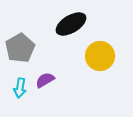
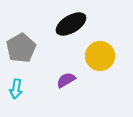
gray pentagon: moved 1 px right
purple semicircle: moved 21 px right
cyan arrow: moved 4 px left, 1 px down
